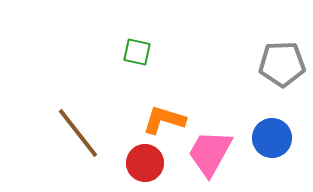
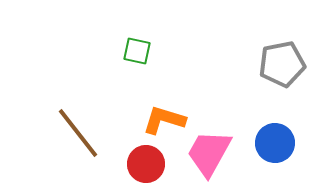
green square: moved 1 px up
gray pentagon: rotated 9 degrees counterclockwise
blue circle: moved 3 px right, 5 px down
pink trapezoid: moved 1 px left
red circle: moved 1 px right, 1 px down
